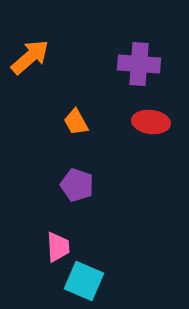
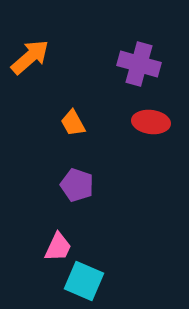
purple cross: rotated 12 degrees clockwise
orange trapezoid: moved 3 px left, 1 px down
pink trapezoid: rotated 28 degrees clockwise
